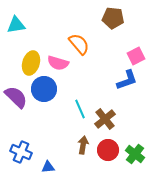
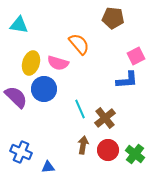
cyan triangle: moved 3 px right; rotated 18 degrees clockwise
blue L-shape: rotated 15 degrees clockwise
brown cross: moved 1 px up
